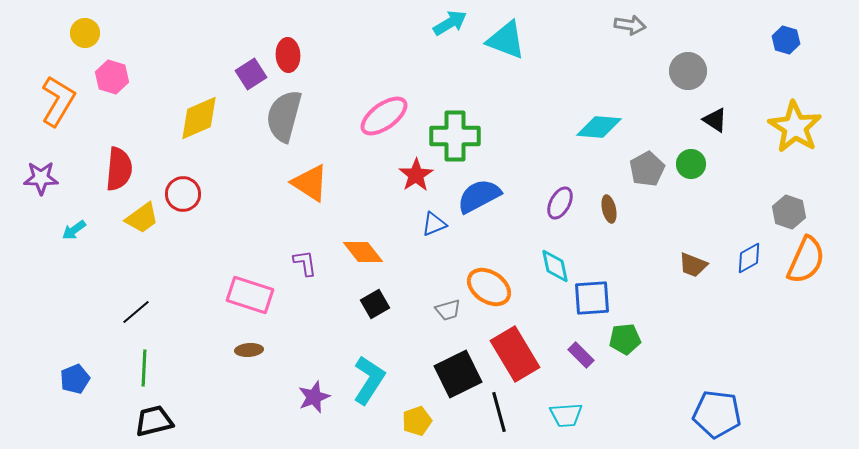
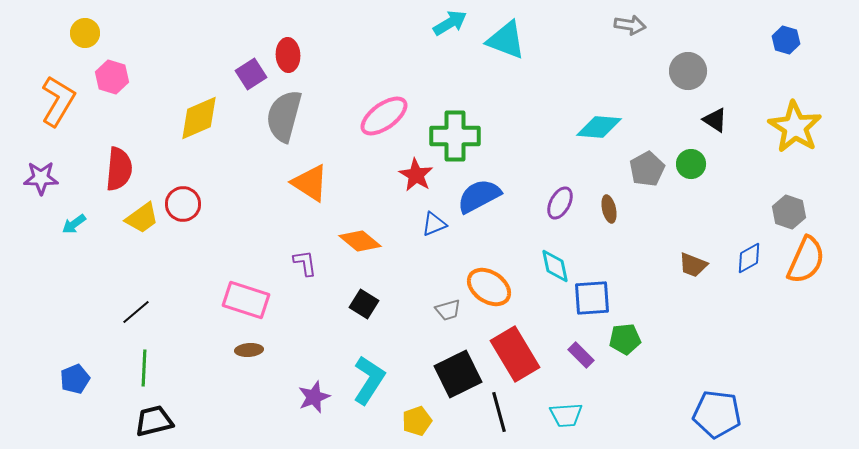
red star at (416, 175): rotated 8 degrees counterclockwise
red circle at (183, 194): moved 10 px down
cyan arrow at (74, 230): moved 6 px up
orange diamond at (363, 252): moved 3 px left, 11 px up; rotated 12 degrees counterclockwise
pink rectangle at (250, 295): moved 4 px left, 5 px down
black square at (375, 304): moved 11 px left; rotated 28 degrees counterclockwise
